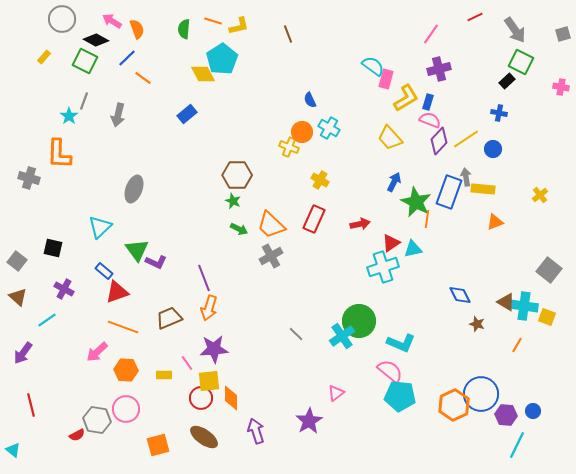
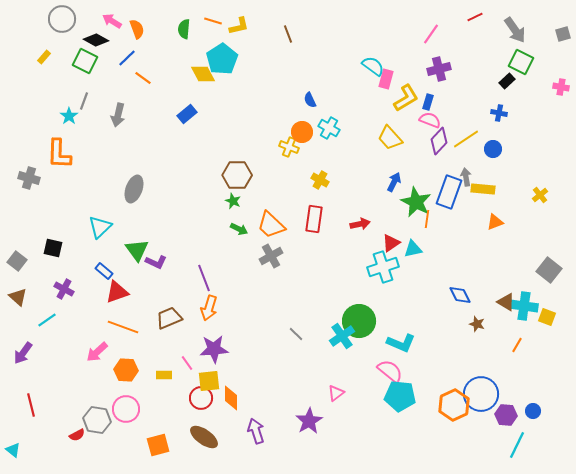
red rectangle at (314, 219): rotated 16 degrees counterclockwise
